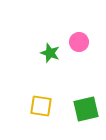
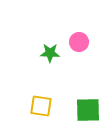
green star: rotated 18 degrees counterclockwise
green square: moved 2 px right, 1 px down; rotated 12 degrees clockwise
